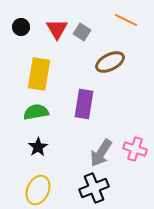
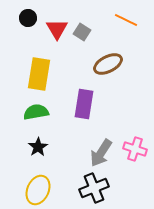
black circle: moved 7 px right, 9 px up
brown ellipse: moved 2 px left, 2 px down
